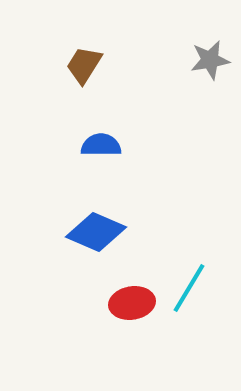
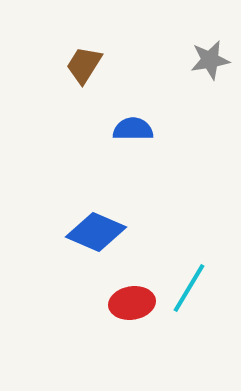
blue semicircle: moved 32 px right, 16 px up
